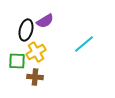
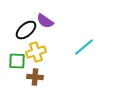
purple semicircle: rotated 66 degrees clockwise
black ellipse: rotated 35 degrees clockwise
cyan line: moved 3 px down
yellow cross: rotated 12 degrees clockwise
